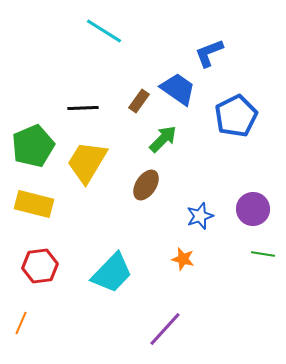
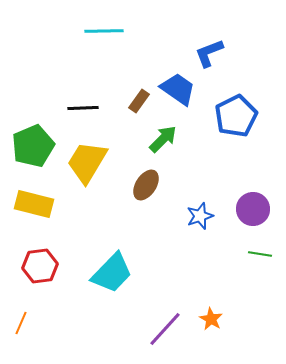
cyan line: rotated 33 degrees counterclockwise
green line: moved 3 px left
orange star: moved 28 px right, 60 px down; rotated 15 degrees clockwise
